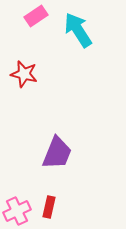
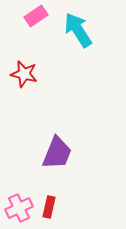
pink cross: moved 2 px right, 3 px up
